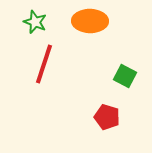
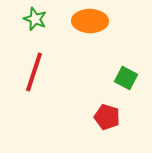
green star: moved 3 px up
red line: moved 10 px left, 8 px down
green square: moved 1 px right, 2 px down
